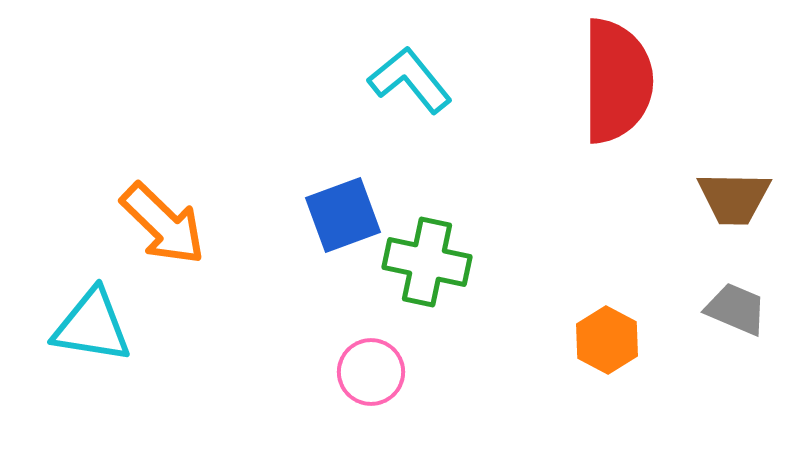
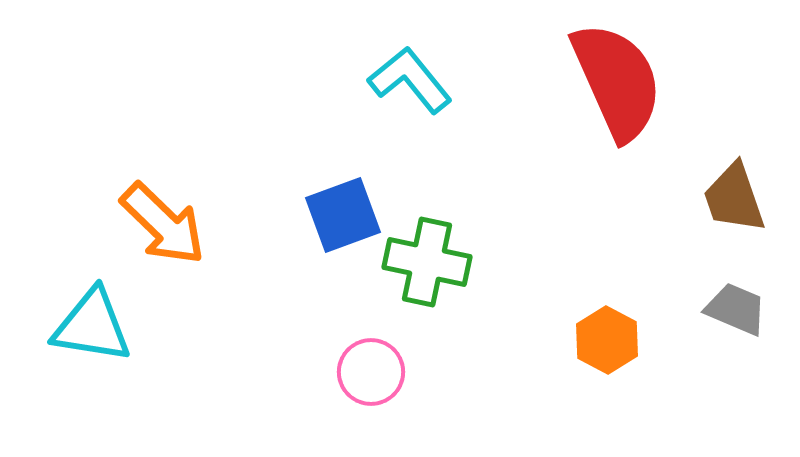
red semicircle: rotated 24 degrees counterclockwise
brown trapezoid: rotated 70 degrees clockwise
